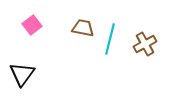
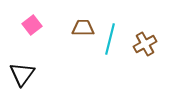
brown trapezoid: rotated 10 degrees counterclockwise
